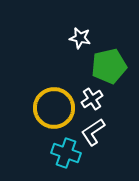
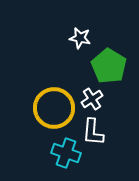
green pentagon: rotated 28 degrees counterclockwise
white L-shape: rotated 52 degrees counterclockwise
